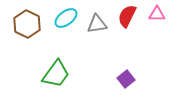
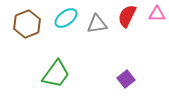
brown hexagon: rotated 12 degrees clockwise
